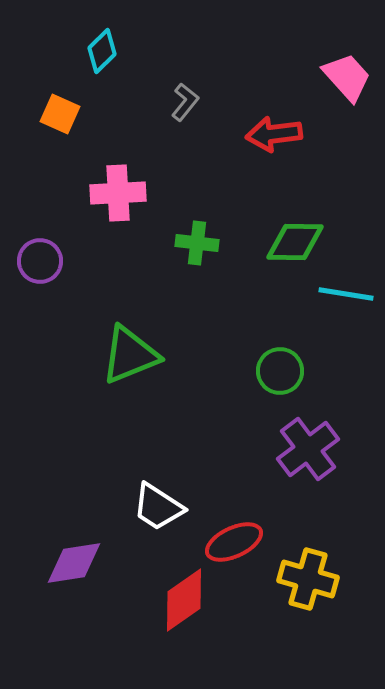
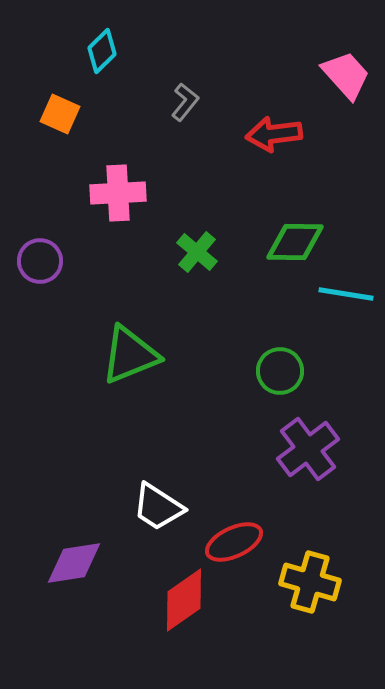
pink trapezoid: moved 1 px left, 2 px up
green cross: moved 9 px down; rotated 33 degrees clockwise
yellow cross: moved 2 px right, 3 px down
